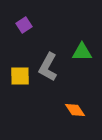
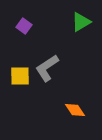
purple square: moved 1 px down; rotated 21 degrees counterclockwise
green triangle: moved 1 px left, 30 px up; rotated 30 degrees counterclockwise
gray L-shape: moved 1 px left, 1 px down; rotated 28 degrees clockwise
